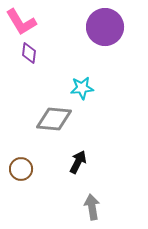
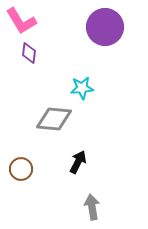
pink L-shape: moved 1 px up
